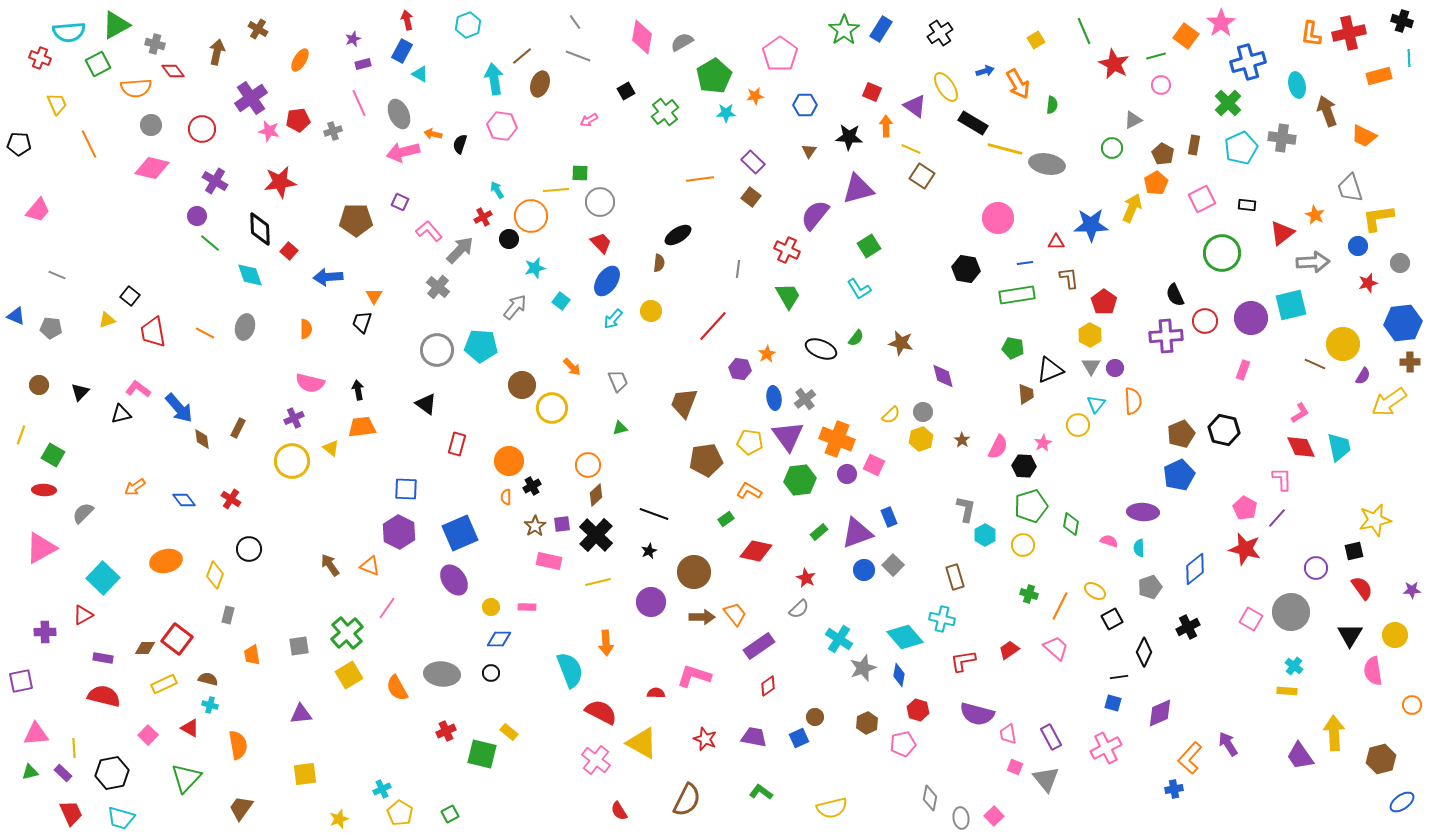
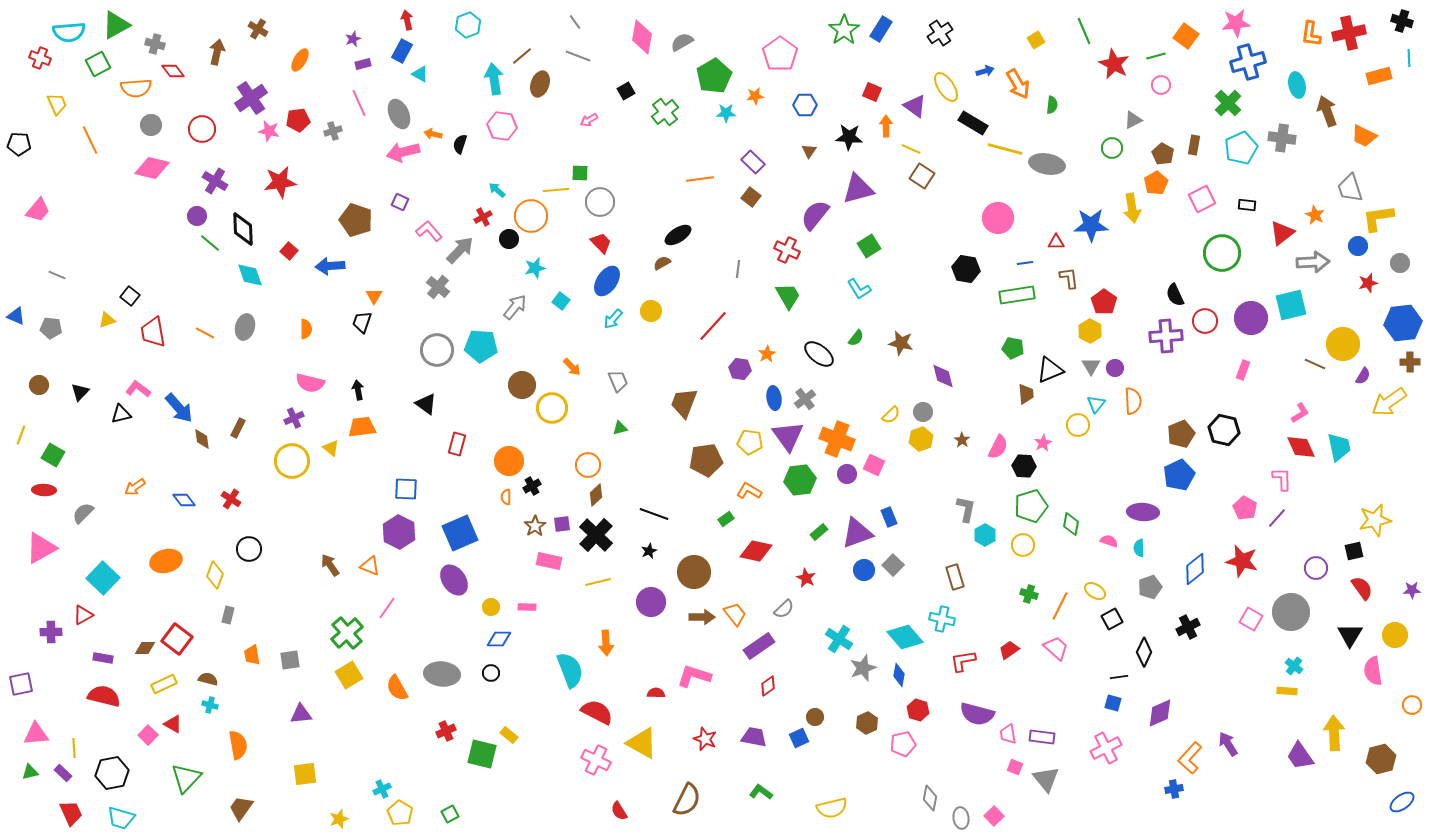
pink star at (1221, 23): moved 15 px right; rotated 28 degrees clockwise
orange line at (89, 144): moved 1 px right, 4 px up
cyan arrow at (497, 190): rotated 18 degrees counterclockwise
yellow arrow at (1132, 208): rotated 148 degrees clockwise
brown pentagon at (356, 220): rotated 20 degrees clockwise
black diamond at (260, 229): moved 17 px left
brown semicircle at (659, 263): moved 3 px right; rotated 126 degrees counterclockwise
blue arrow at (328, 277): moved 2 px right, 11 px up
yellow hexagon at (1090, 335): moved 4 px up
black ellipse at (821, 349): moved 2 px left, 5 px down; rotated 16 degrees clockwise
red star at (1245, 549): moved 3 px left, 12 px down
gray semicircle at (799, 609): moved 15 px left
purple cross at (45, 632): moved 6 px right
gray square at (299, 646): moved 9 px left, 14 px down
purple square at (21, 681): moved 3 px down
red semicircle at (601, 712): moved 4 px left
red triangle at (190, 728): moved 17 px left, 4 px up
yellow rectangle at (509, 732): moved 3 px down
purple rectangle at (1051, 737): moved 9 px left; rotated 55 degrees counterclockwise
pink cross at (596, 760): rotated 12 degrees counterclockwise
